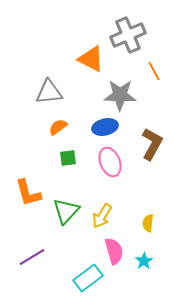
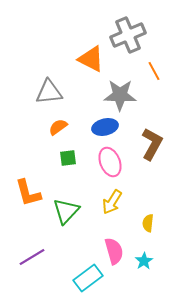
yellow arrow: moved 10 px right, 14 px up
